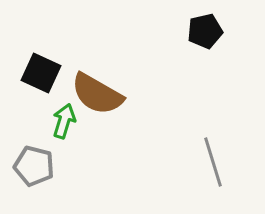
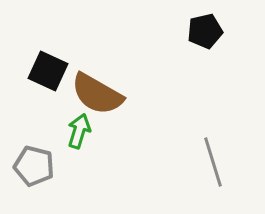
black square: moved 7 px right, 2 px up
green arrow: moved 15 px right, 10 px down
